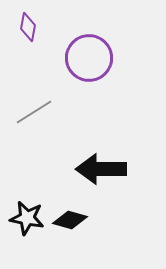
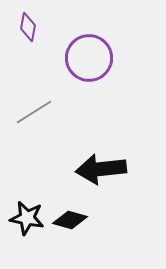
black arrow: rotated 6 degrees counterclockwise
